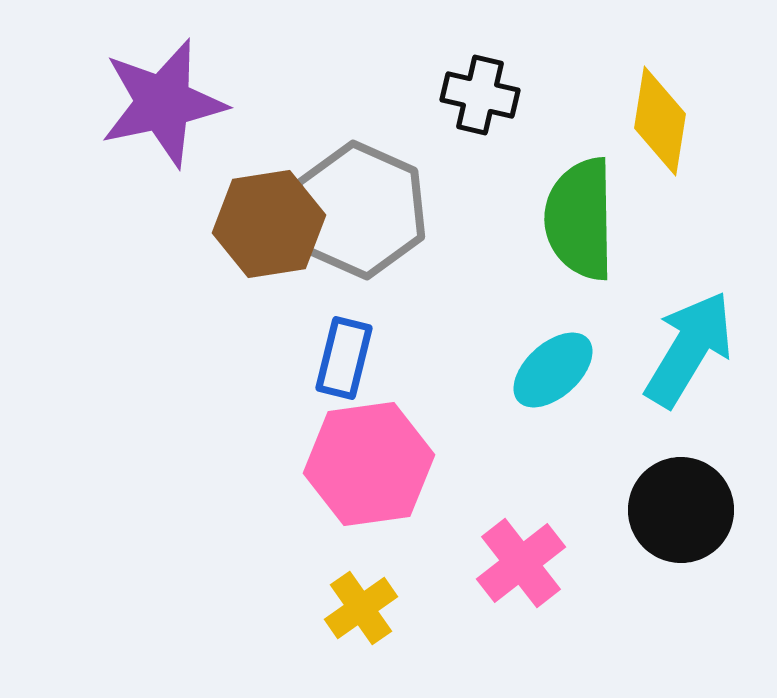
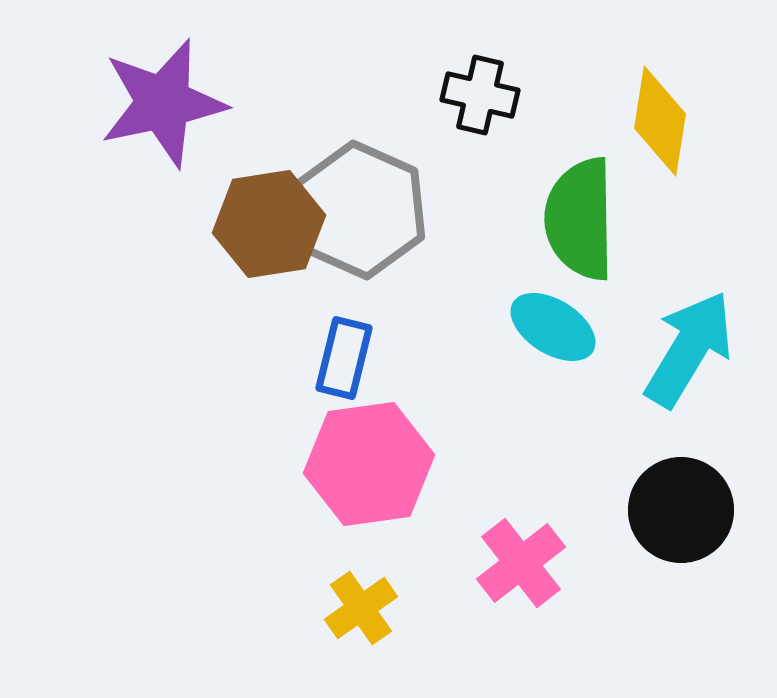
cyan ellipse: moved 43 px up; rotated 74 degrees clockwise
